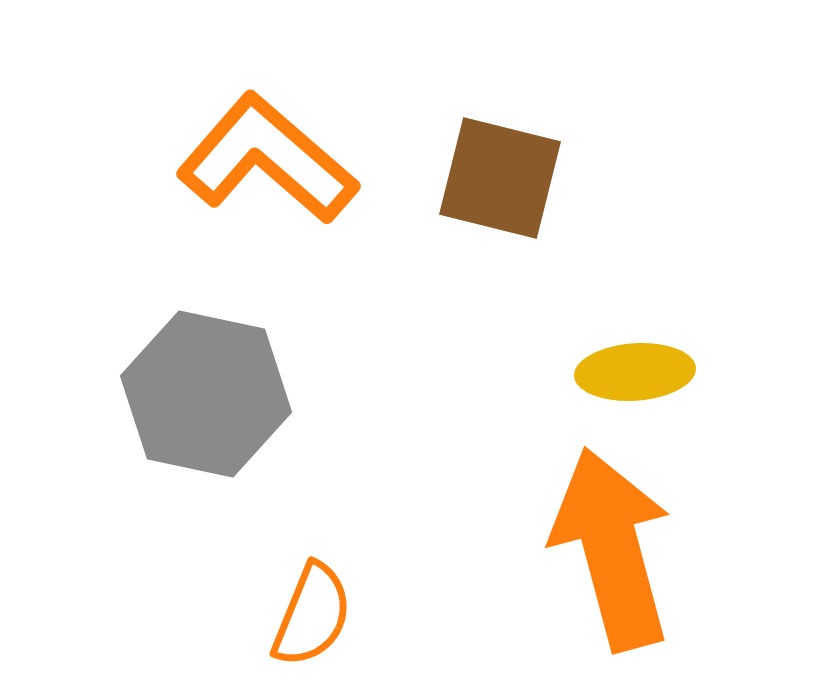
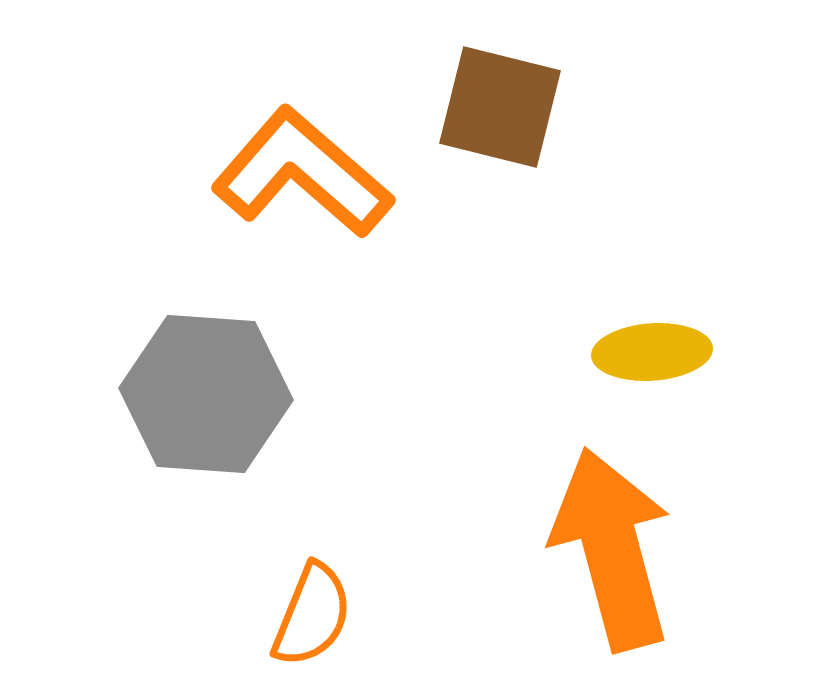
orange L-shape: moved 35 px right, 14 px down
brown square: moved 71 px up
yellow ellipse: moved 17 px right, 20 px up
gray hexagon: rotated 8 degrees counterclockwise
